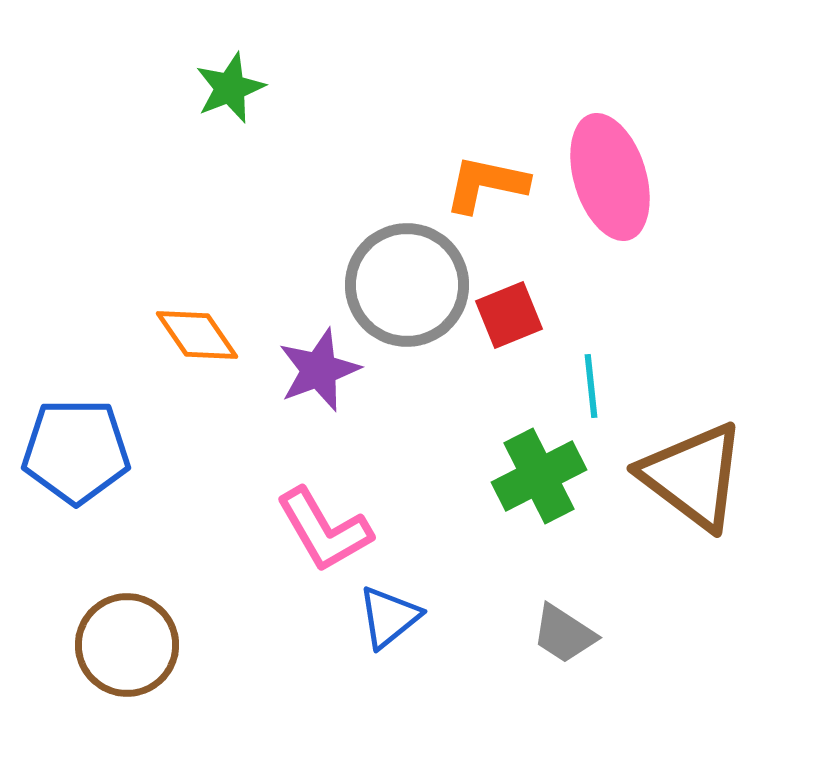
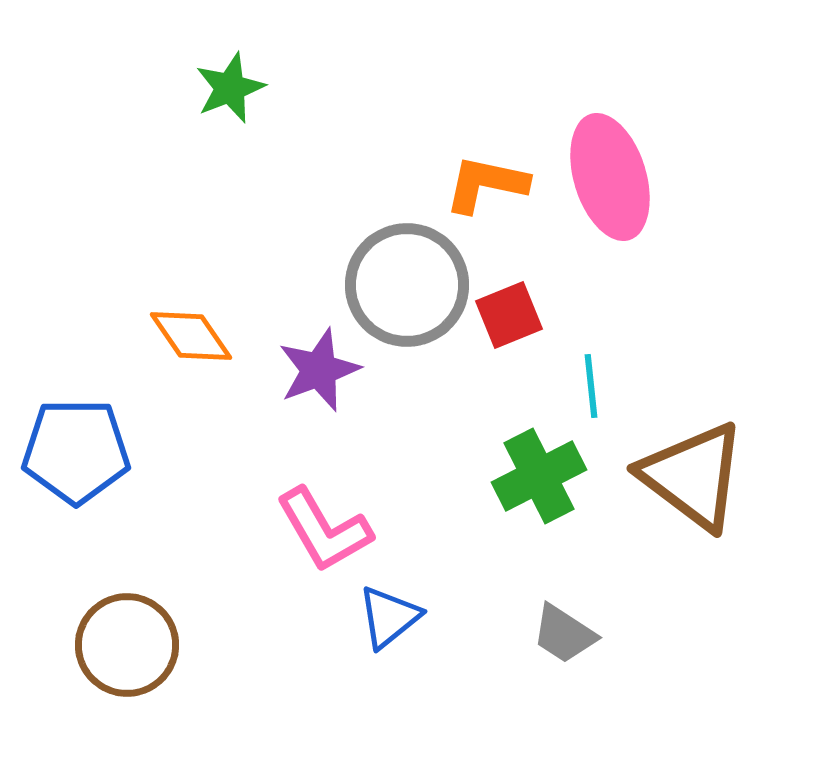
orange diamond: moved 6 px left, 1 px down
